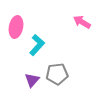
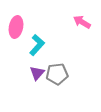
purple triangle: moved 5 px right, 7 px up
